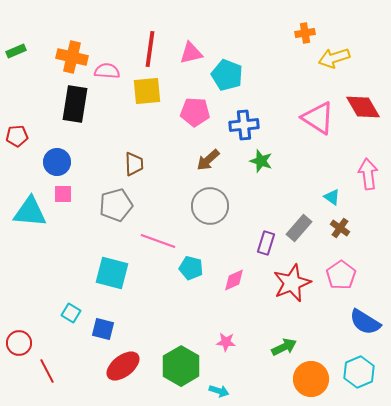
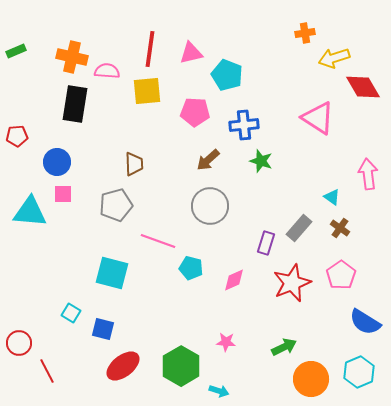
red diamond at (363, 107): moved 20 px up
